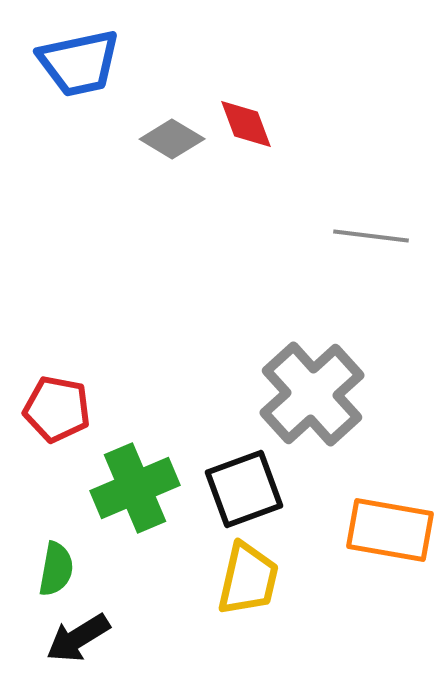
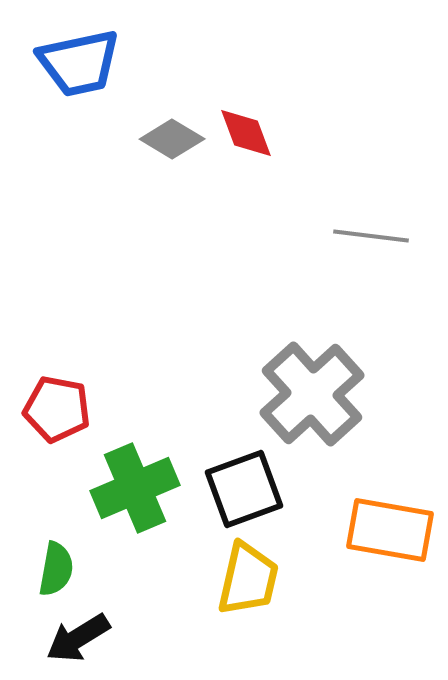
red diamond: moved 9 px down
